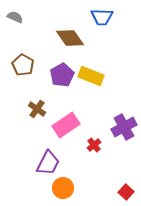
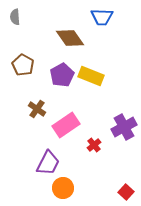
gray semicircle: rotated 119 degrees counterclockwise
